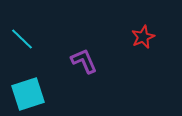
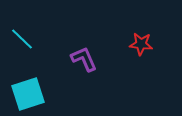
red star: moved 2 px left, 7 px down; rotated 30 degrees clockwise
purple L-shape: moved 2 px up
